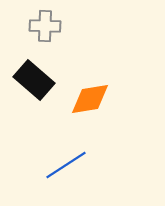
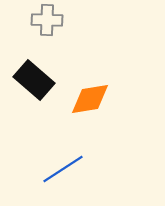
gray cross: moved 2 px right, 6 px up
blue line: moved 3 px left, 4 px down
